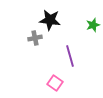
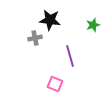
pink square: moved 1 px down; rotated 14 degrees counterclockwise
